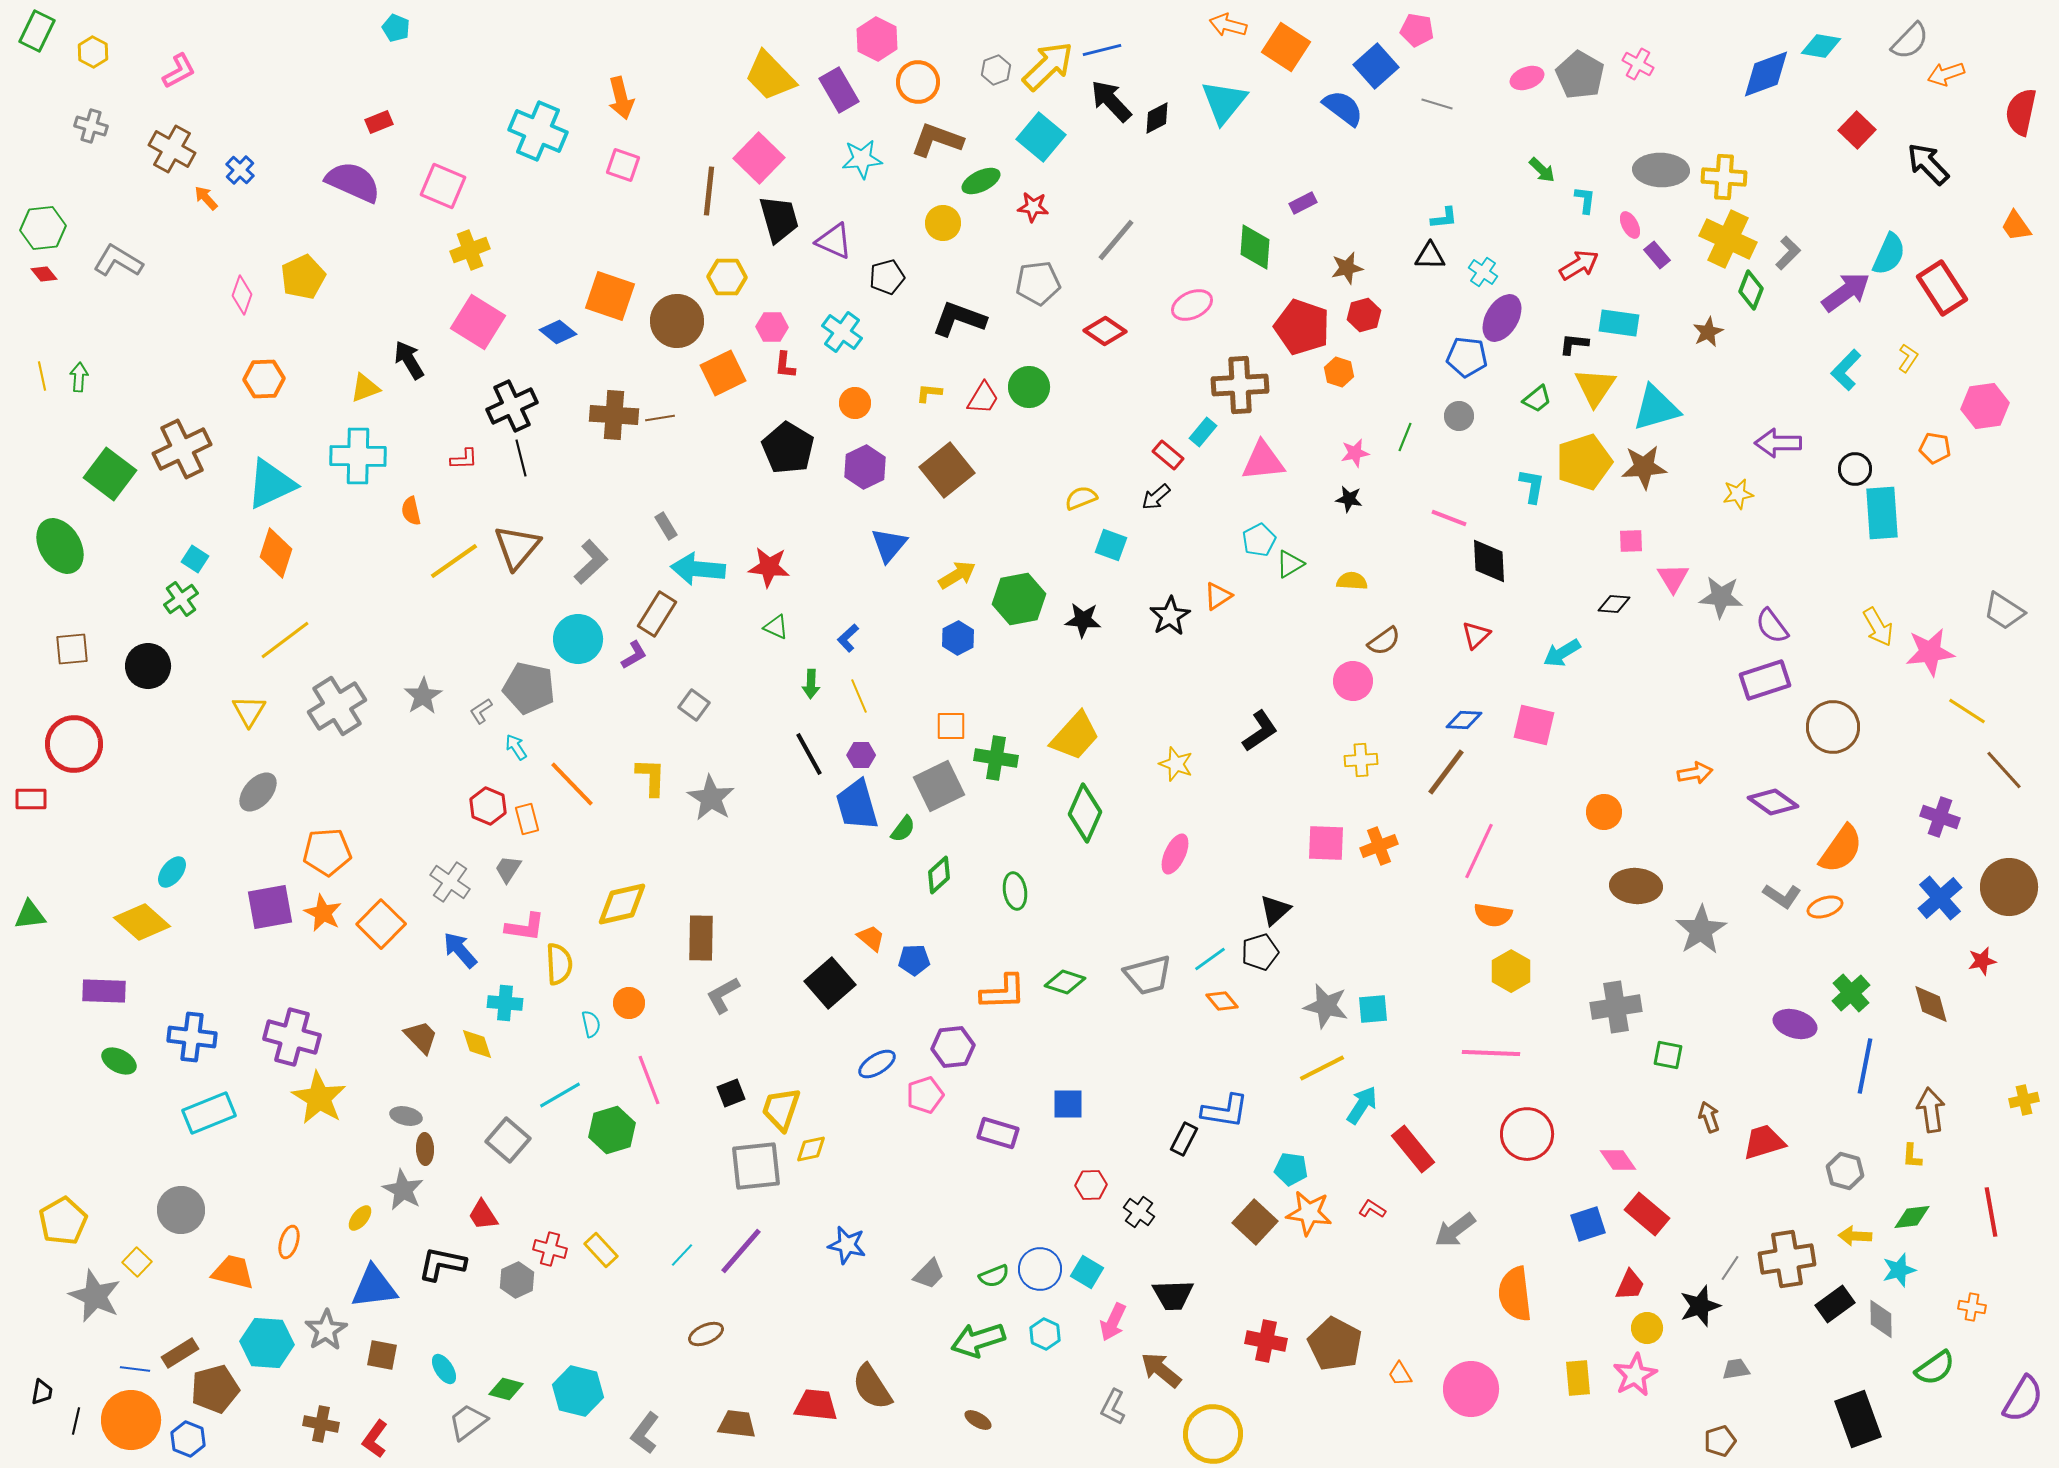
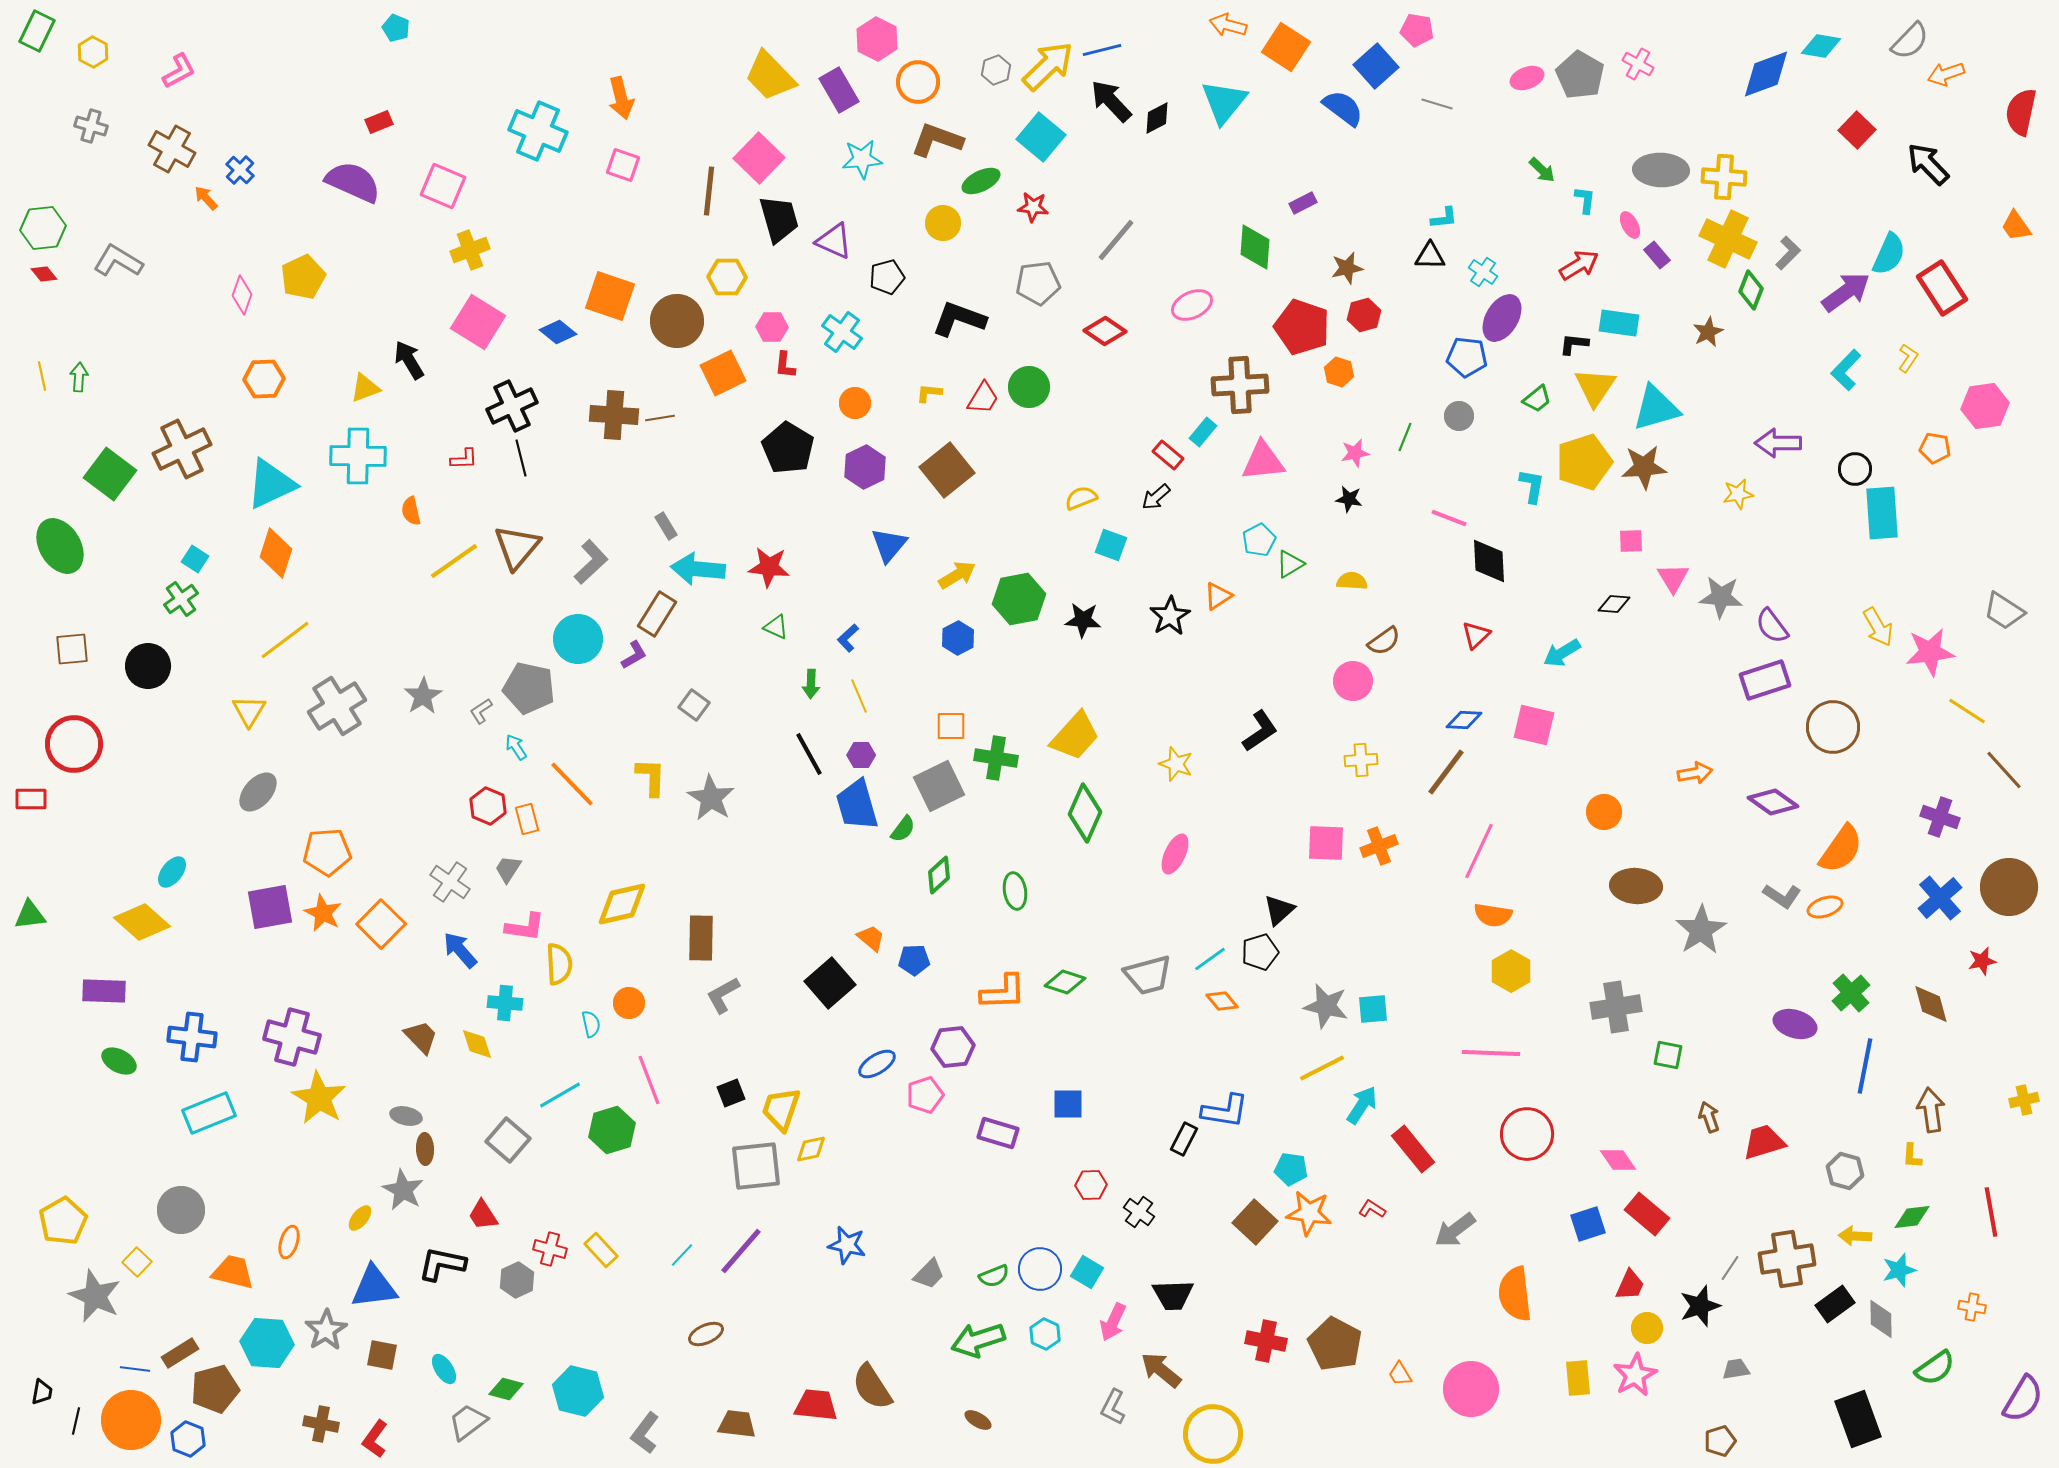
black triangle at (1275, 910): moved 4 px right
